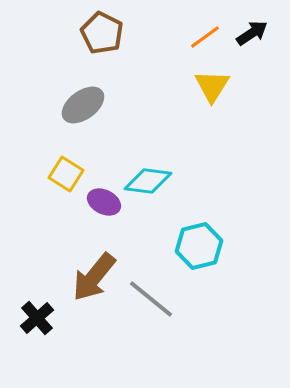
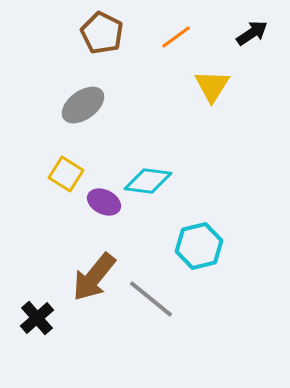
orange line: moved 29 px left
